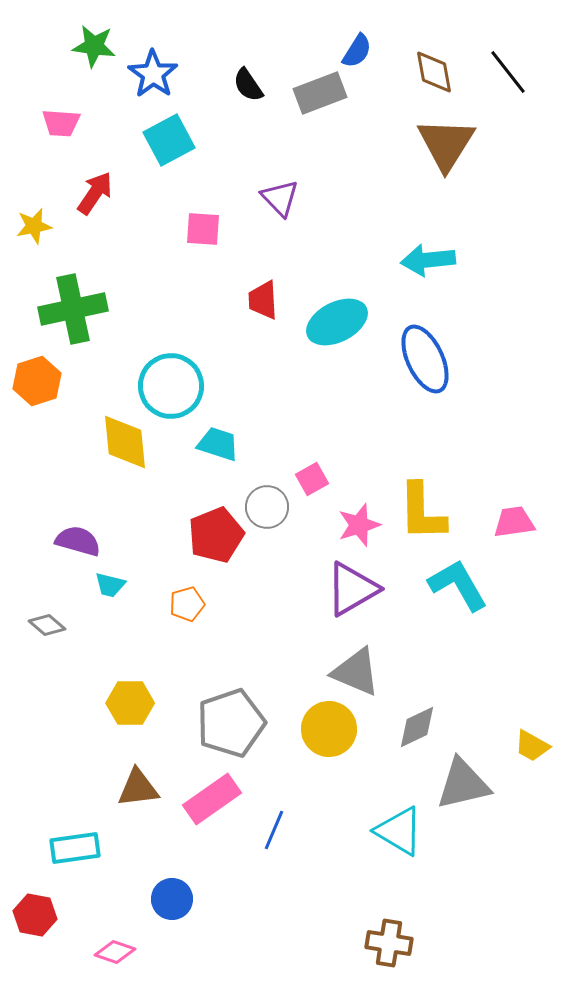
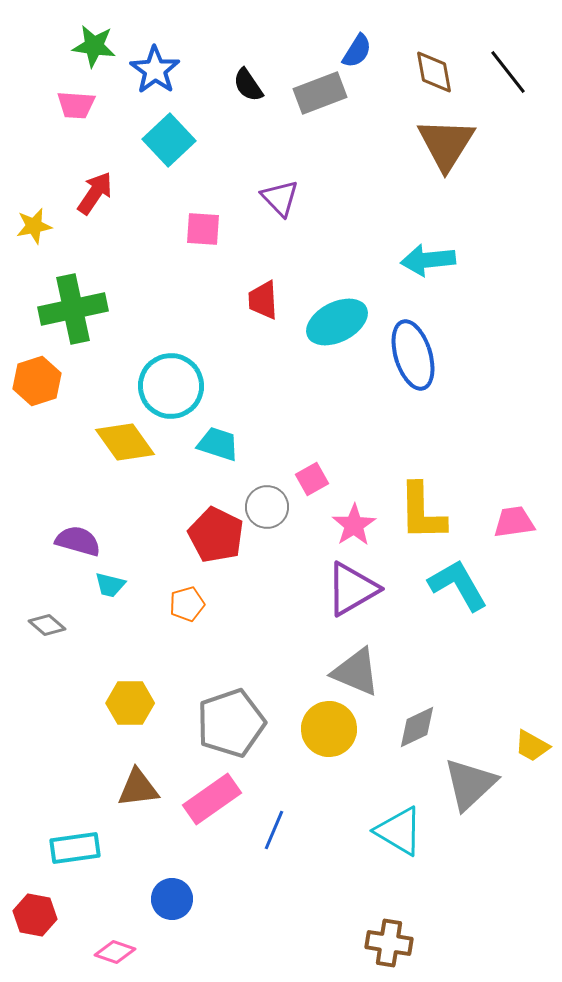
blue star at (153, 74): moved 2 px right, 4 px up
pink trapezoid at (61, 123): moved 15 px right, 18 px up
cyan square at (169, 140): rotated 15 degrees counterclockwise
blue ellipse at (425, 359): moved 12 px left, 4 px up; rotated 8 degrees clockwise
yellow diamond at (125, 442): rotated 30 degrees counterclockwise
pink star at (359, 525): moved 5 px left; rotated 15 degrees counterclockwise
red pentagon at (216, 535): rotated 24 degrees counterclockwise
gray triangle at (463, 784): moved 7 px right; rotated 30 degrees counterclockwise
